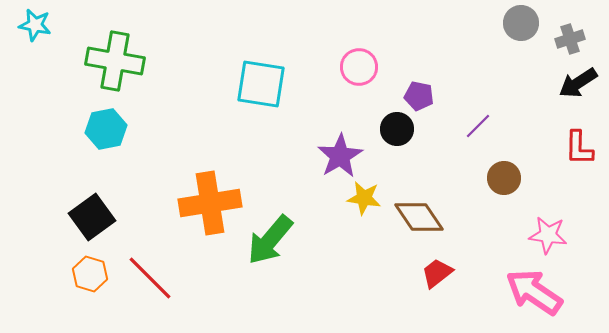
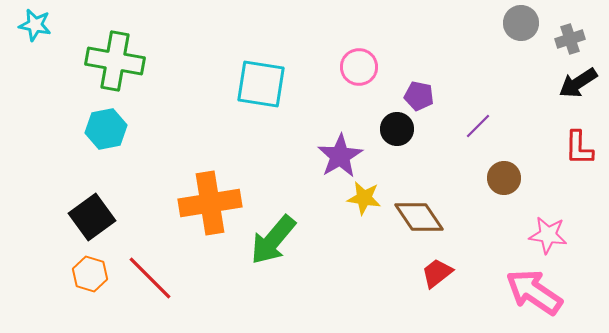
green arrow: moved 3 px right
